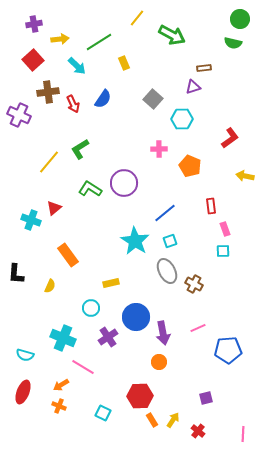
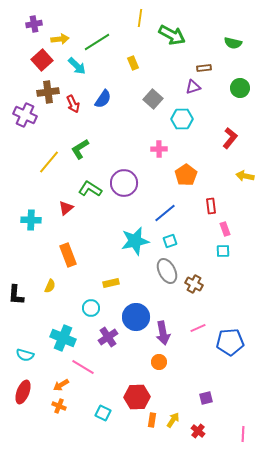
yellow line at (137, 18): moved 3 px right; rotated 30 degrees counterclockwise
green circle at (240, 19): moved 69 px down
green line at (99, 42): moved 2 px left
red square at (33, 60): moved 9 px right
yellow rectangle at (124, 63): moved 9 px right
purple cross at (19, 115): moved 6 px right
red L-shape at (230, 138): rotated 15 degrees counterclockwise
orange pentagon at (190, 166): moved 4 px left, 9 px down; rotated 15 degrees clockwise
red triangle at (54, 208): moved 12 px right
cyan cross at (31, 220): rotated 18 degrees counterclockwise
cyan star at (135, 241): rotated 28 degrees clockwise
orange rectangle at (68, 255): rotated 15 degrees clockwise
black L-shape at (16, 274): moved 21 px down
blue pentagon at (228, 350): moved 2 px right, 8 px up
red hexagon at (140, 396): moved 3 px left, 1 px down
orange rectangle at (152, 420): rotated 40 degrees clockwise
